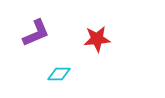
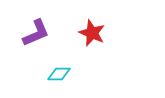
red star: moved 5 px left, 6 px up; rotated 28 degrees clockwise
